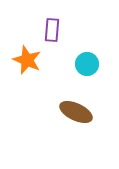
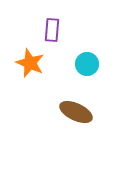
orange star: moved 3 px right, 3 px down
